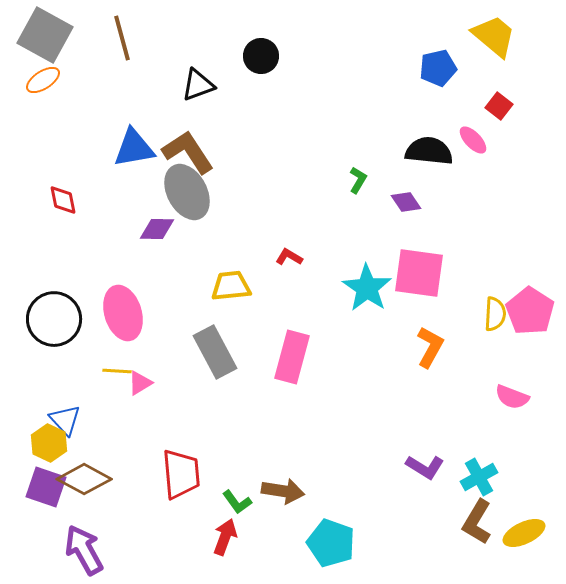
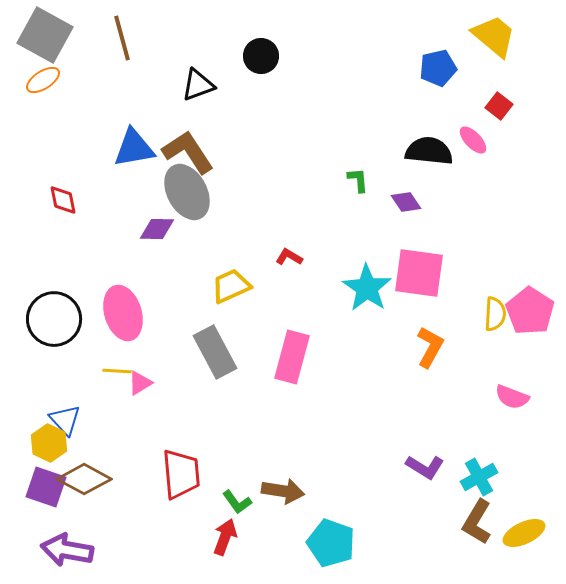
green L-shape at (358, 180): rotated 36 degrees counterclockwise
yellow trapezoid at (231, 286): rotated 18 degrees counterclockwise
purple arrow at (84, 550): moved 17 px left; rotated 51 degrees counterclockwise
